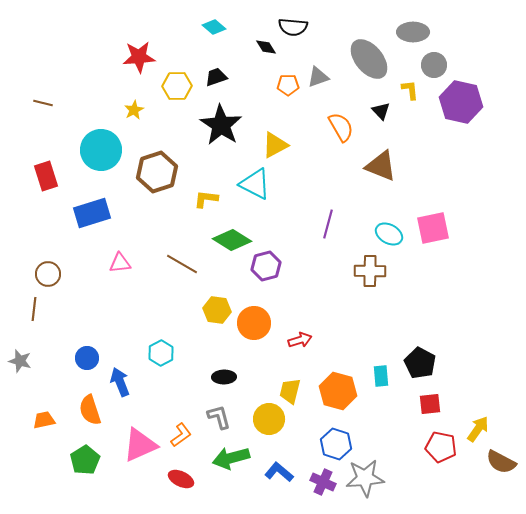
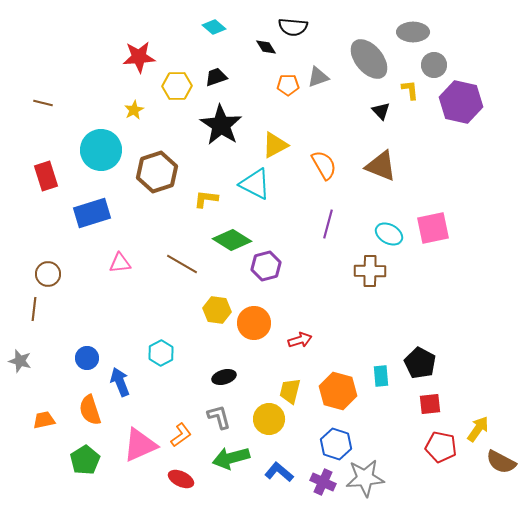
orange semicircle at (341, 127): moved 17 px left, 38 px down
black ellipse at (224, 377): rotated 15 degrees counterclockwise
